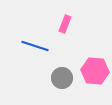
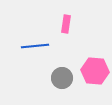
pink rectangle: moved 1 px right; rotated 12 degrees counterclockwise
blue line: rotated 24 degrees counterclockwise
